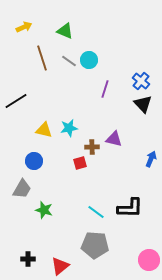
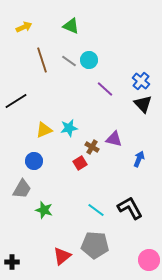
green triangle: moved 6 px right, 5 px up
brown line: moved 2 px down
purple line: rotated 66 degrees counterclockwise
yellow triangle: rotated 36 degrees counterclockwise
brown cross: rotated 32 degrees clockwise
blue arrow: moved 12 px left
red square: rotated 16 degrees counterclockwise
black L-shape: rotated 120 degrees counterclockwise
cyan line: moved 2 px up
black cross: moved 16 px left, 3 px down
red triangle: moved 2 px right, 10 px up
